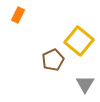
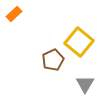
orange rectangle: moved 4 px left, 1 px up; rotated 21 degrees clockwise
yellow square: moved 1 px down
